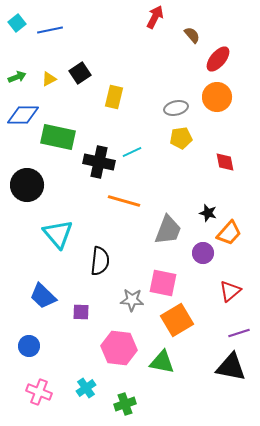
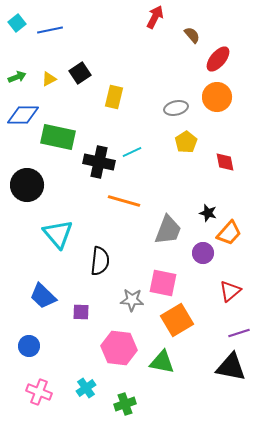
yellow pentagon: moved 5 px right, 4 px down; rotated 25 degrees counterclockwise
